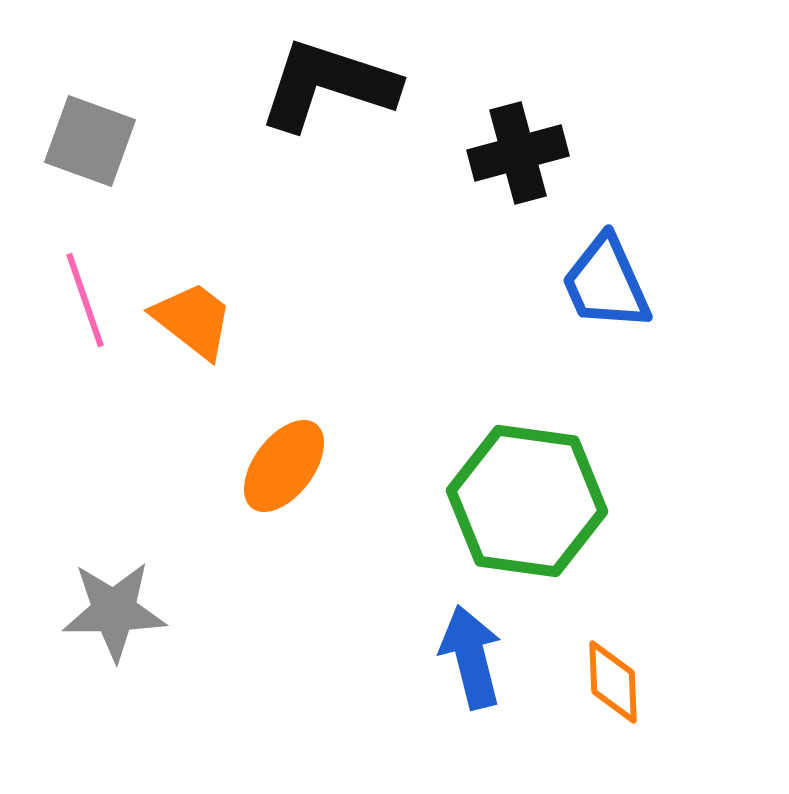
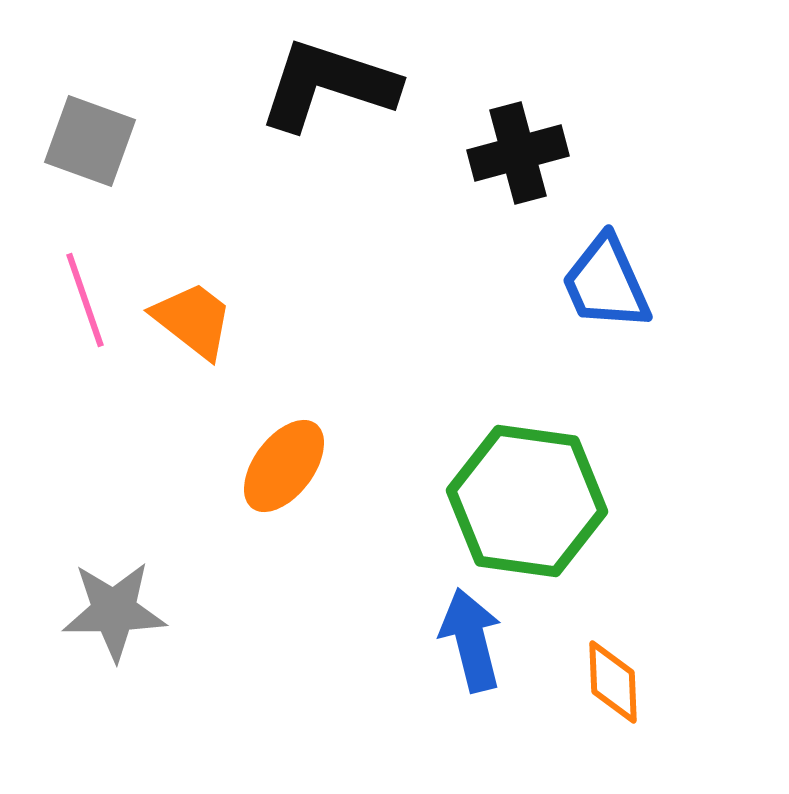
blue arrow: moved 17 px up
